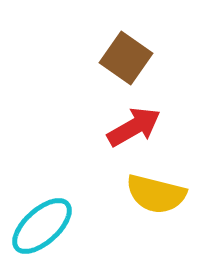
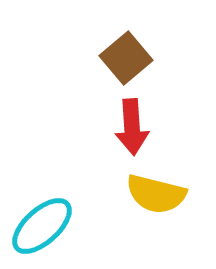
brown square: rotated 15 degrees clockwise
red arrow: moved 2 px left; rotated 116 degrees clockwise
